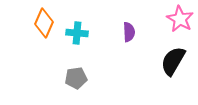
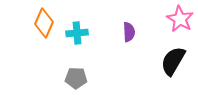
cyan cross: rotated 10 degrees counterclockwise
gray pentagon: rotated 10 degrees clockwise
